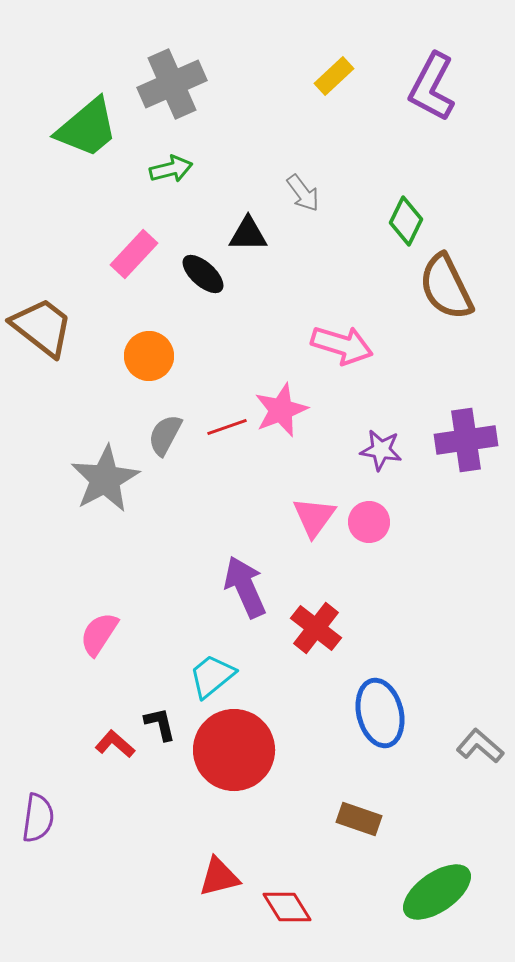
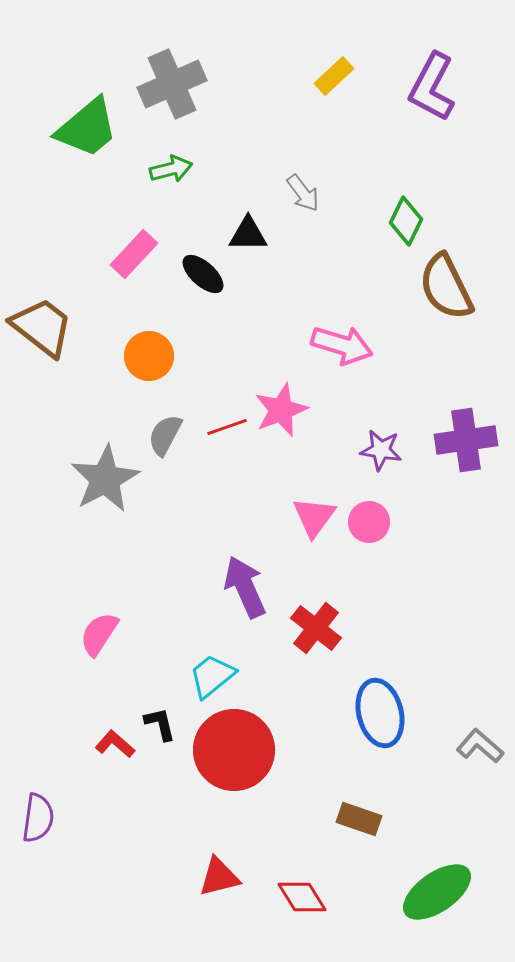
red diamond: moved 15 px right, 10 px up
